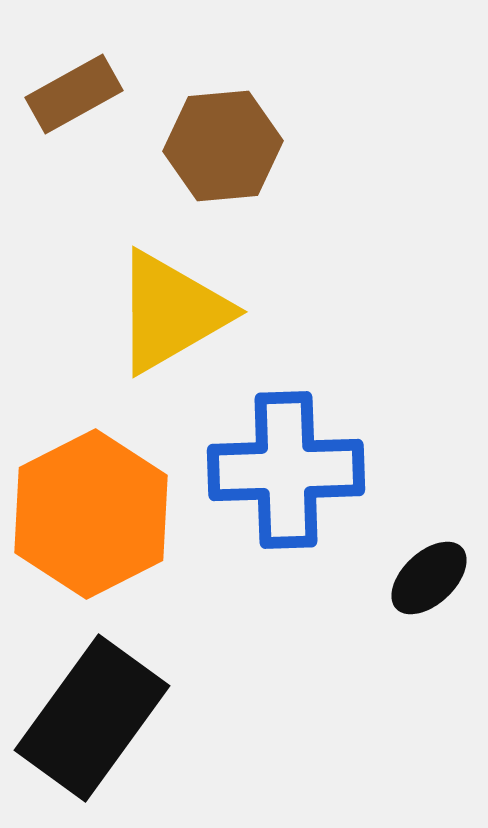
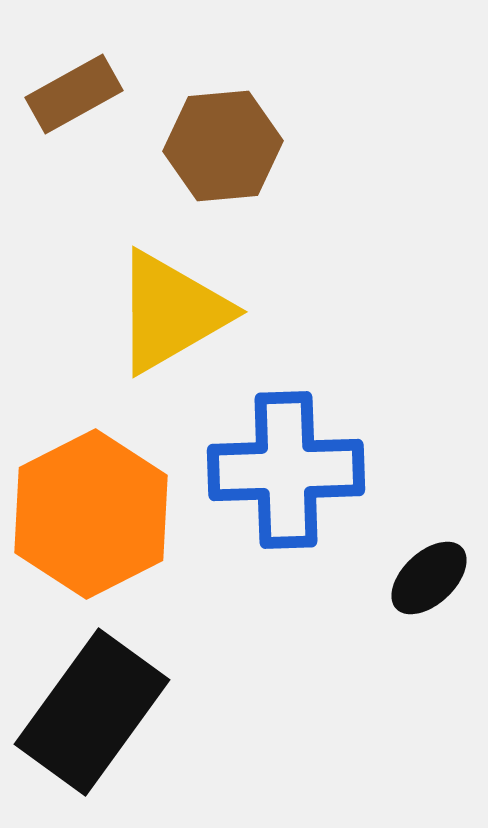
black rectangle: moved 6 px up
